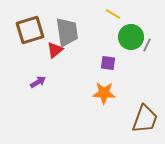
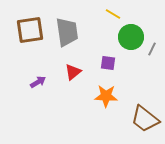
brown square: rotated 8 degrees clockwise
gray line: moved 5 px right, 4 px down
red triangle: moved 18 px right, 22 px down
orange star: moved 2 px right, 3 px down
brown trapezoid: rotated 108 degrees clockwise
